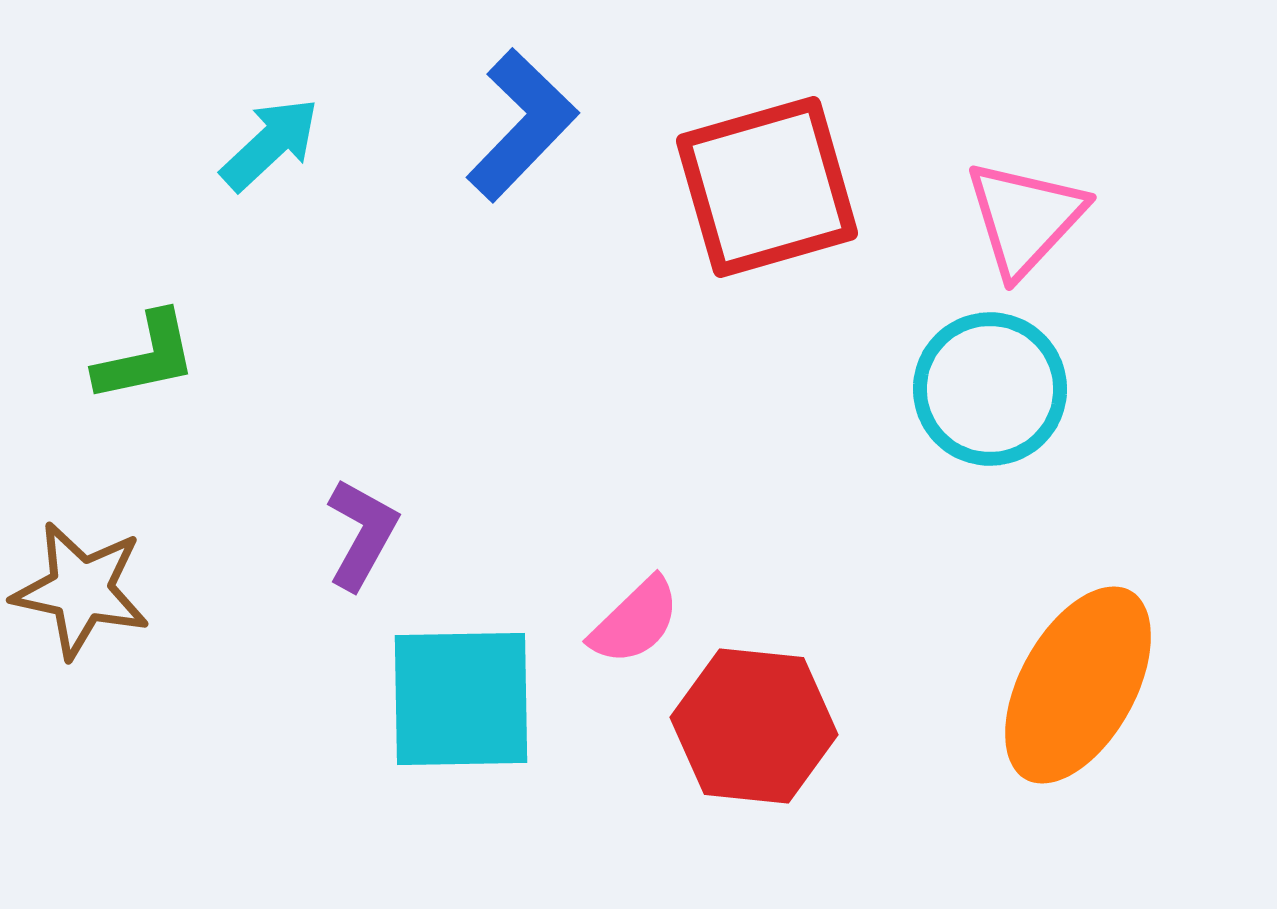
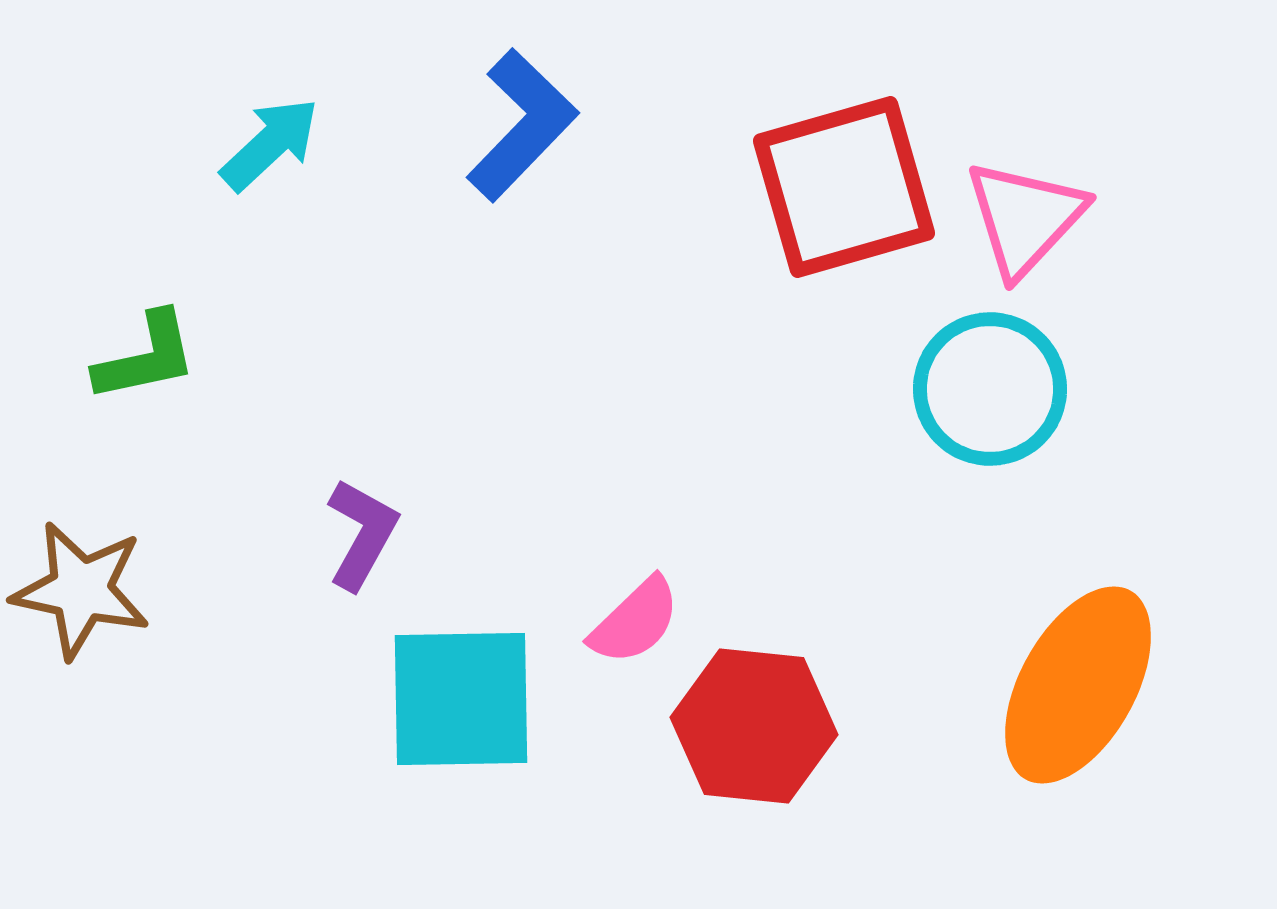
red square: moved 77 px right
